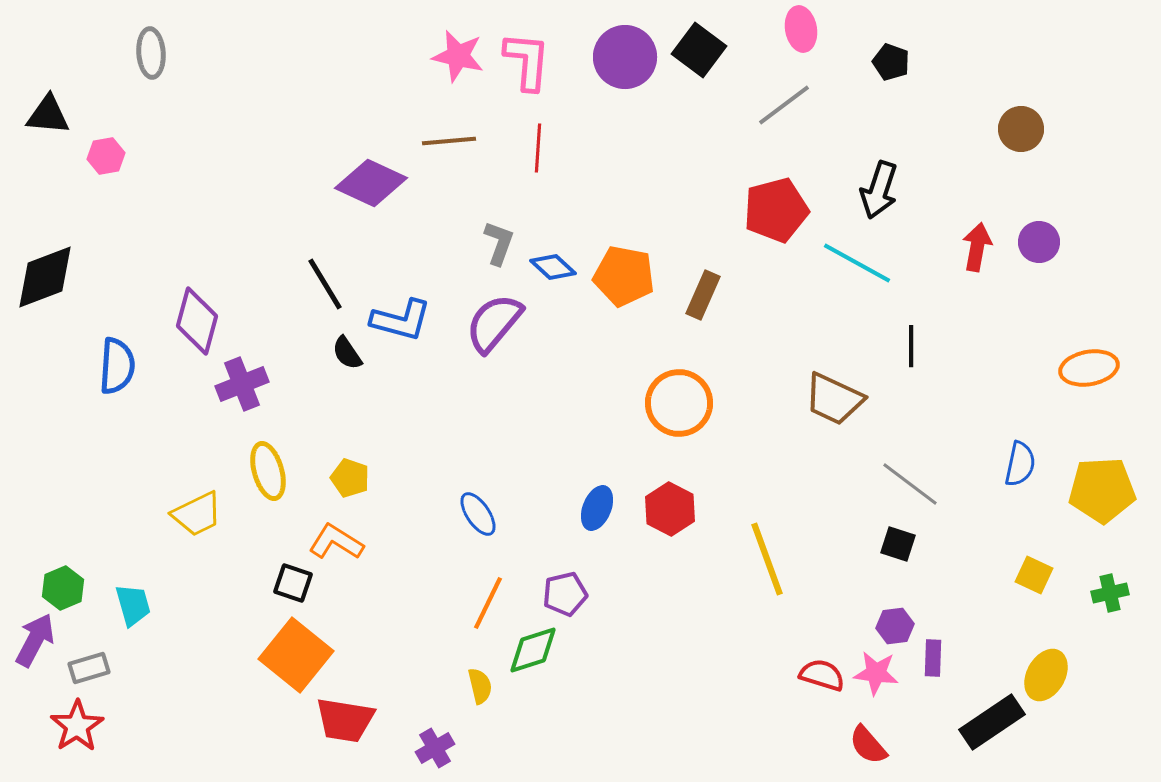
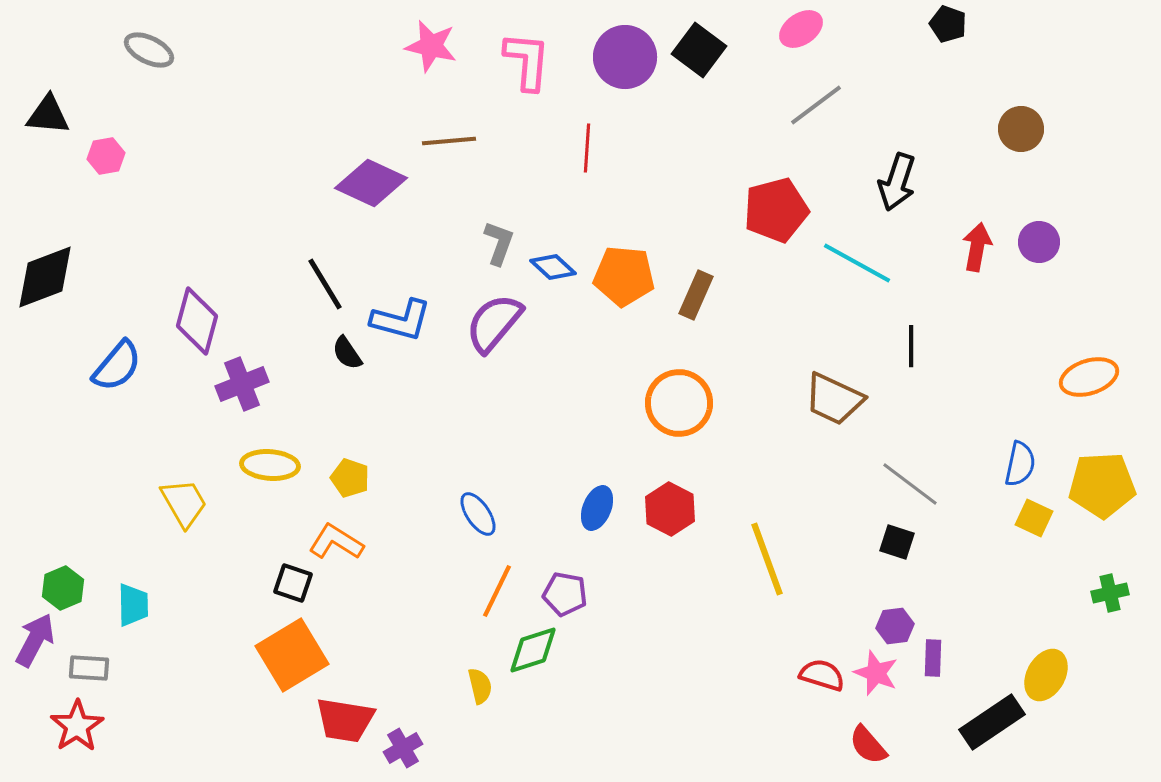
pink ellipse at (801, 29): rotated 66 degrees clockwise
gray ellipse at (151, 53): moved 2 px left, 3 px up; rotated 60 degrees counterclockwise
pink star at (458, 56): moved 27 px left, 10 px up
black pentagon at (891, 62): moved 57 px right, 38 px up
gray line at (784, 105): moved 32 px right
red line at (538, 148): moved 49 px right
black arrow at (879, 190): moved 18 px right, 8 px up
orange pentagon at (624, 276): rotated 6 degrees counterclockwise
brown rectangle at (703, 295): moved 7 px left
blue semicircle at (117, 366): rotated 36 degrees clockwise
orange ellipse at (1089, 368): moved 9 px down; rotated 8 degrees counterclockwise
yellow ellipse at (268, 471): moved 2 px right, 6 px up; rotated 70 degrees counterclockwise
yellow pentagon at (1102, 490): moved 5 px up
yellow trapezoid at (197, 514): moved 13 px left, 11 px up; rotated 94 degrees counterclockwise
black square at (898, 544): moved 1 px left, 2 px up
yellow square at (1034, 575): moved 57 px up
purple pentagon at (565, 594): rotated 24 degrees clockwise
orange line at (488, 603): moved 9 px right, 12 px up
cyan trapezoid at (133, 605): rotated 15 degrees clockwise
orange square at (296, 655): moved 4 px left; rotated 20 degrees clockwise
gray rectangle at (89, 668): rotated 21 degrees clockwise
pink star at (876, 673): rotated 15 degrees clockwise
purple cross at (435, 748): moved 32 px left
